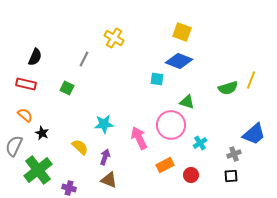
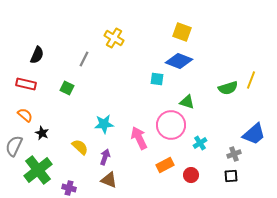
black semicircle: moved 2 px right, 2 px up
